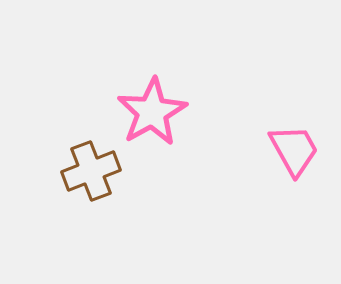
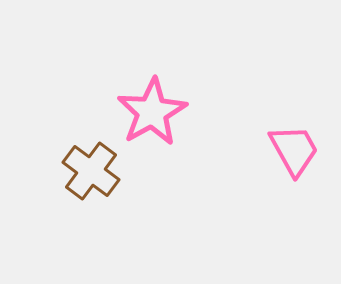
brown cross: rotated 32 degrees counterclockwise
